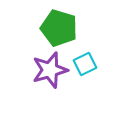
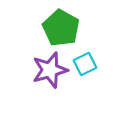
green pentagon: moved 2 px right; rotated 12 degrees clockwise
